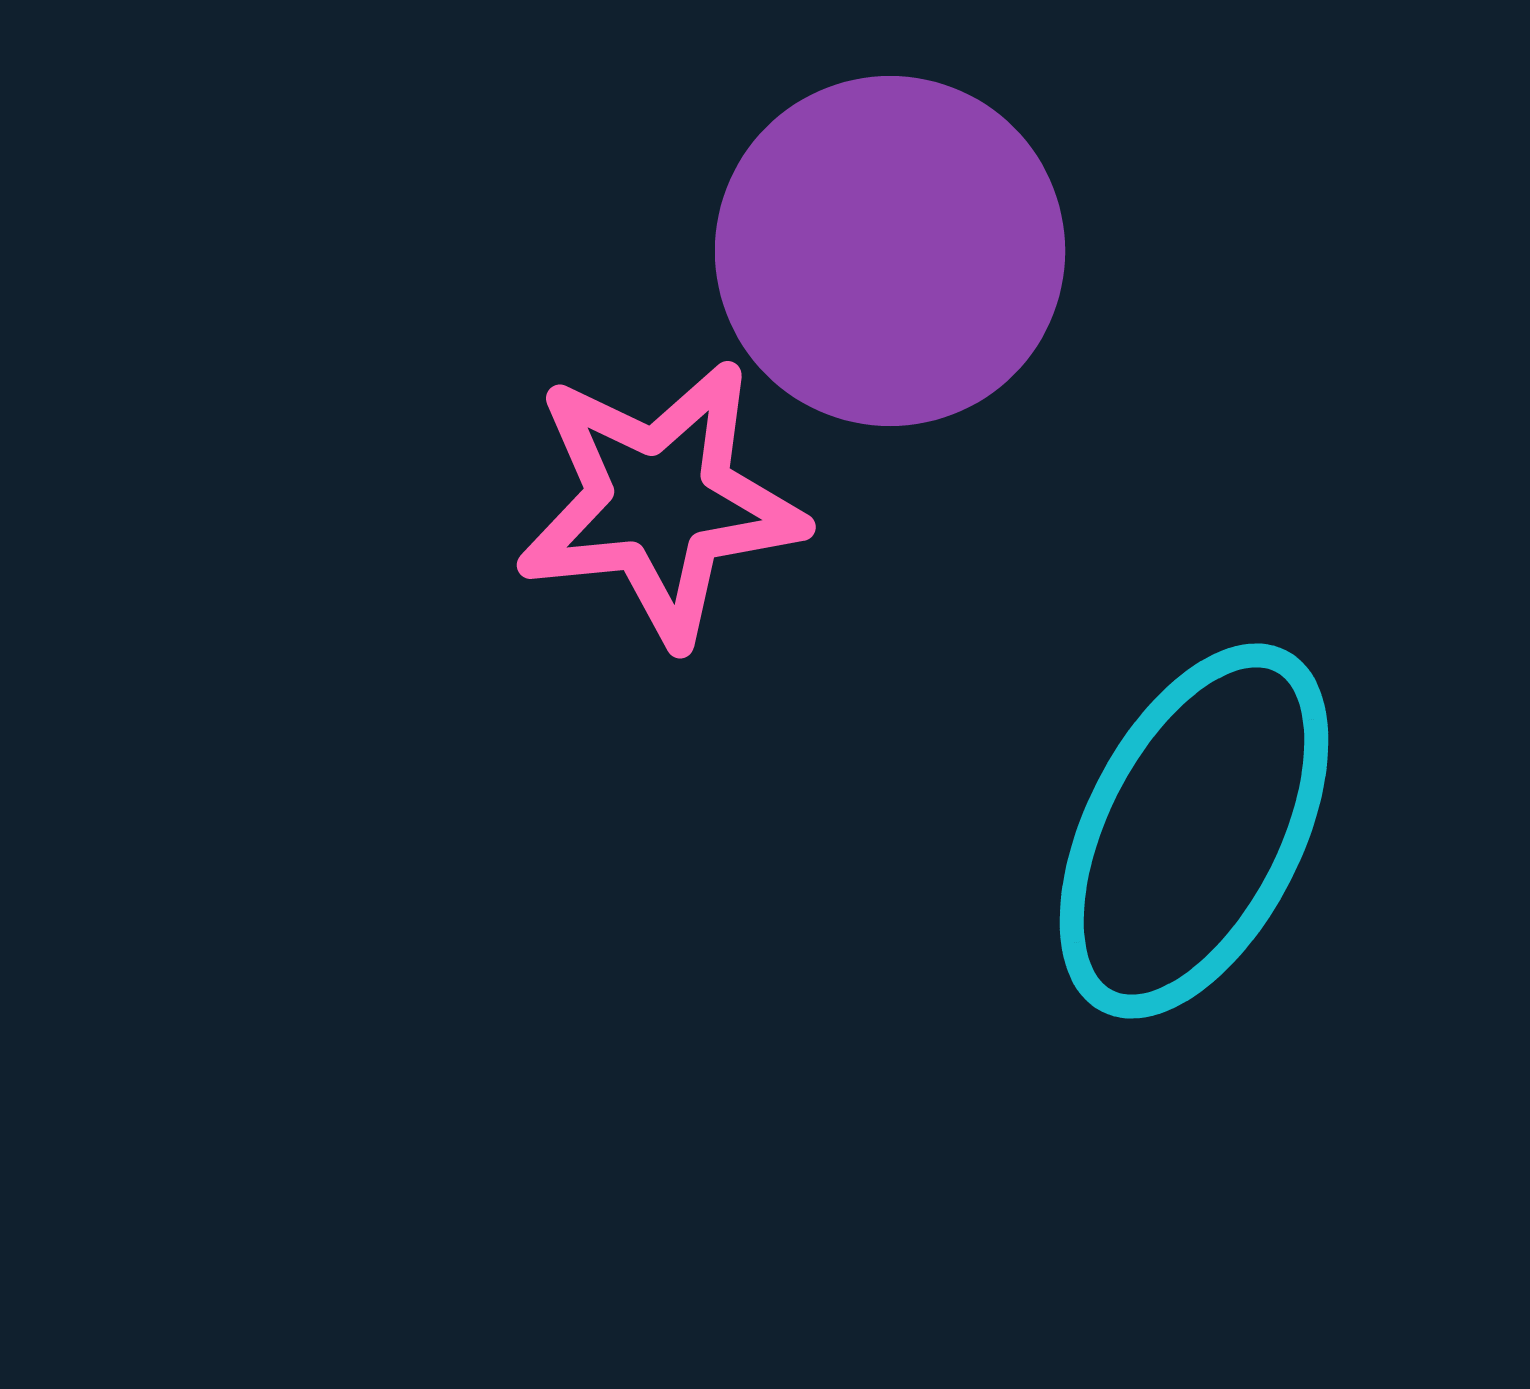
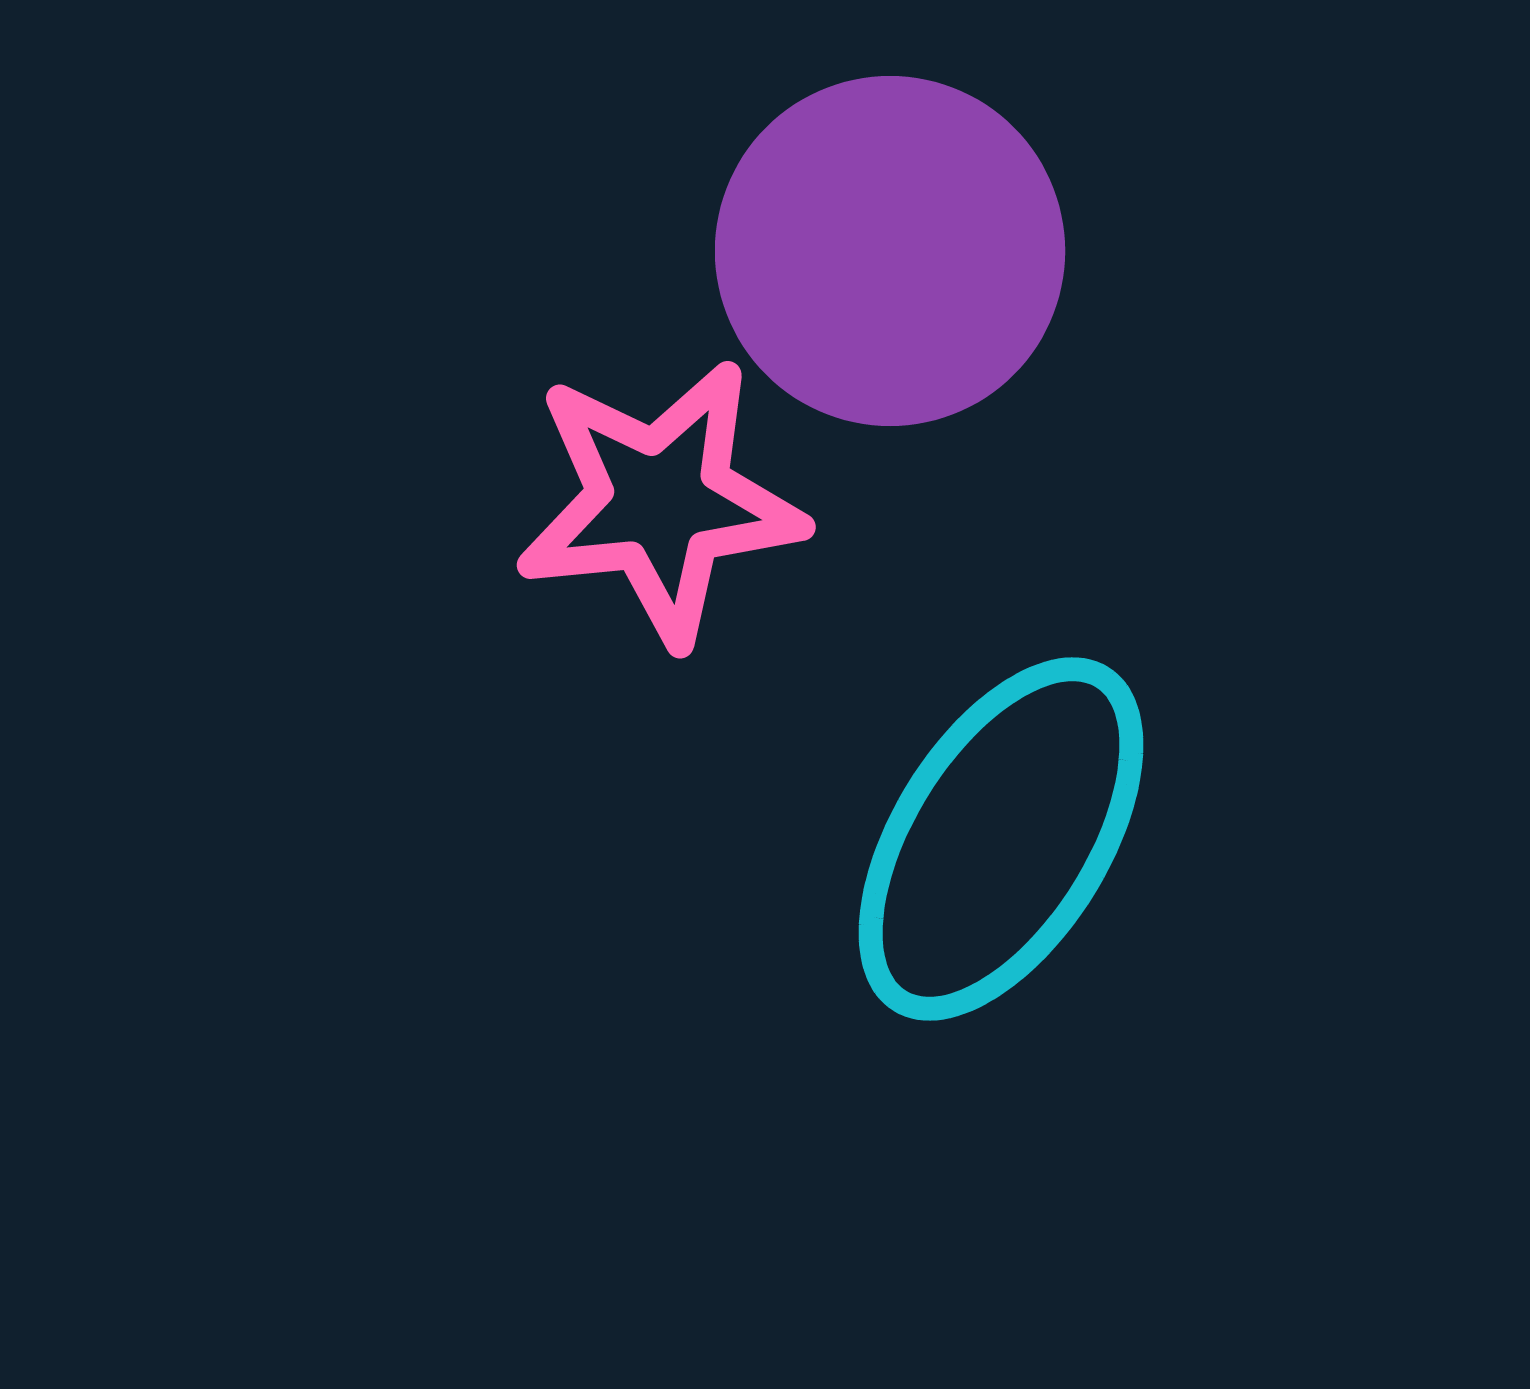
cyan ellipse: moved 193 px left, 8 px down; rotated 5 degrees clockwise
